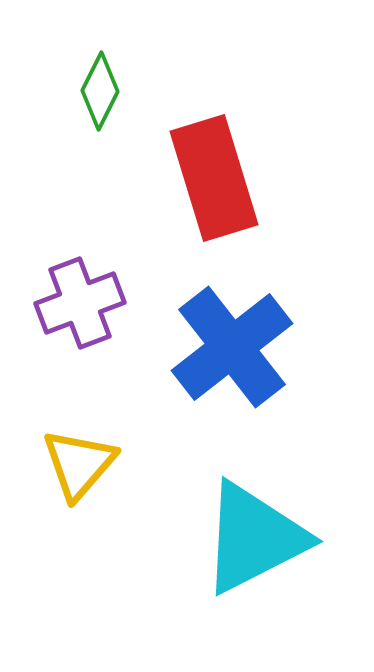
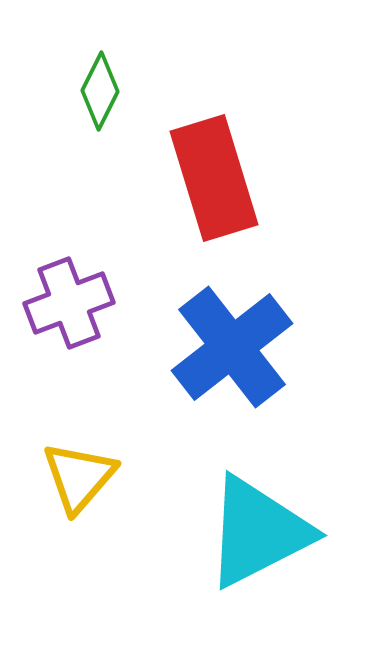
purple cross: moved 11 px left
yellow triangle: moved 13 px down
cyan triangle: moved 4 px right, 6 px up
